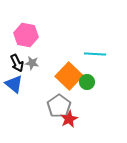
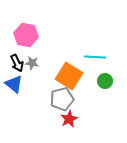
cyan line: moved 3 px down
orange square: rotated 12 degrees counterclockwise
green circle: moved 18 px right, 1 px up
gray pentagon: moved 3 px right, 7 px up; rotated 20 degrees clockwise
